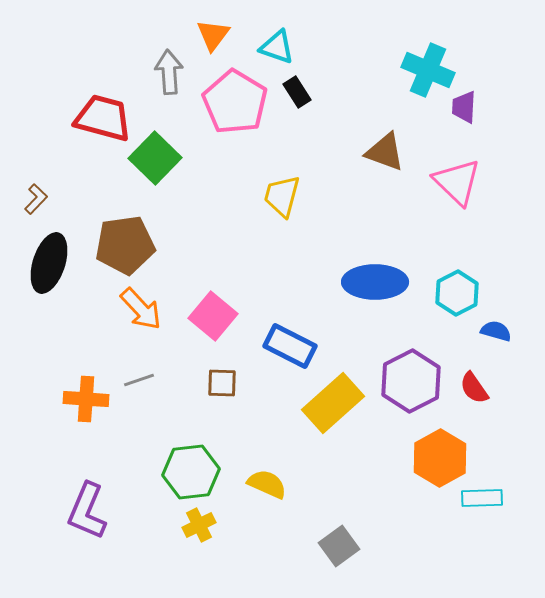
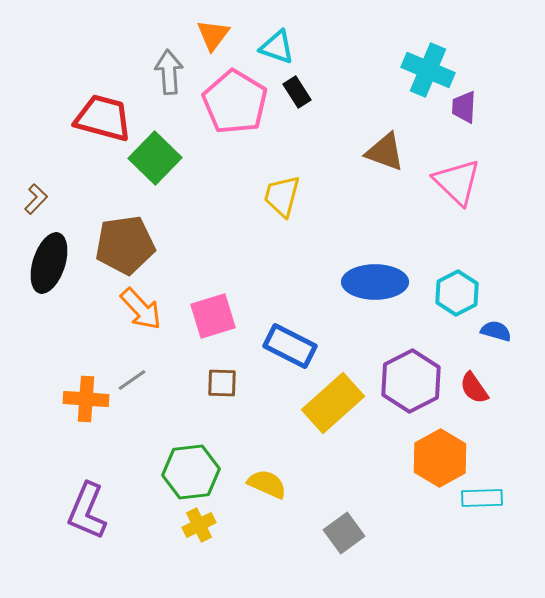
pink square: rotated 33 degrees clockwise
gray line: moved 7 px left; rotated 16 degrees counterclockwise
gray square: moved 5 px right, 13 px up
